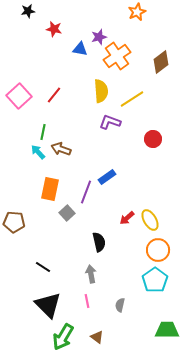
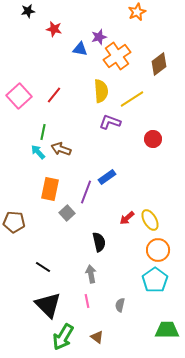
brown diamond: moved 2 px left, 2 px down
